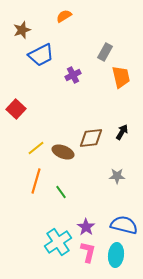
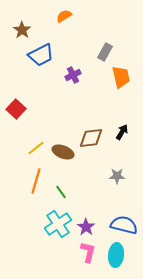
brown star: rotated 18 degrees counterclockwise
cyan cross: moved 18 px up
